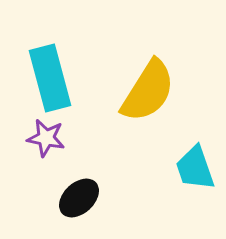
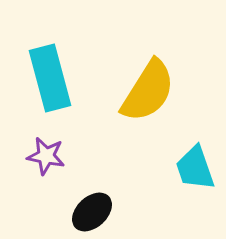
purple star: moved 18 px down
black ellipse: moved 13 px right, 14 px down
